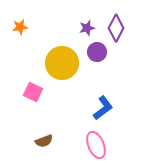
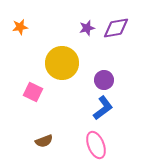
purple diamond: rotated 52 degrees clockwise
purple circle: moved 7 px right, 28 px down
